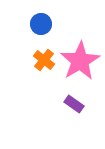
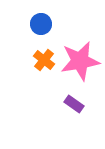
pink star: rotated 21 degrees clockwise
